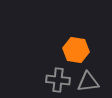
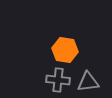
orange hexagon: moved 11 px left
